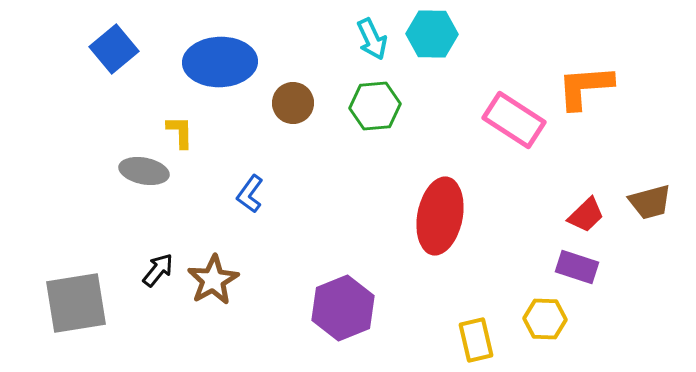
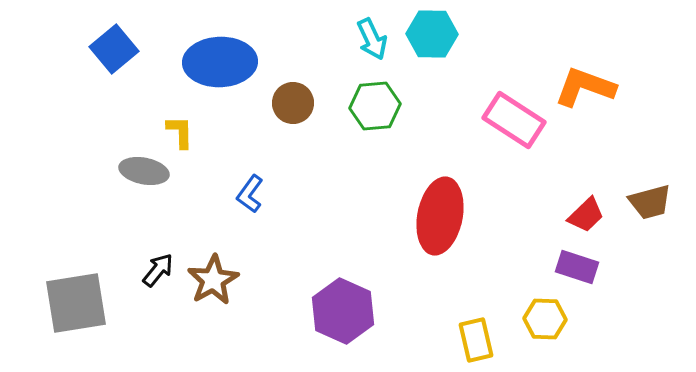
orange L-shape: rotated 24 degrees clockwise
purple hexagon: moved 3 px down; rotated 14 degrees counterclockwise
